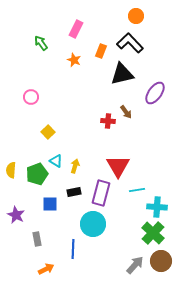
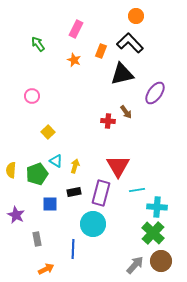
green arrow: moved 3 px left, 1 px down
pink circle: moved 1 px right, 1 px up
